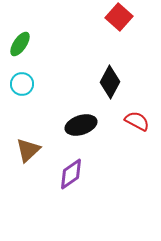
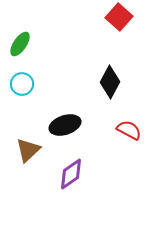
red semicircle: moved 8 px left, 9 px down
black ellipse: moved 16 px left
